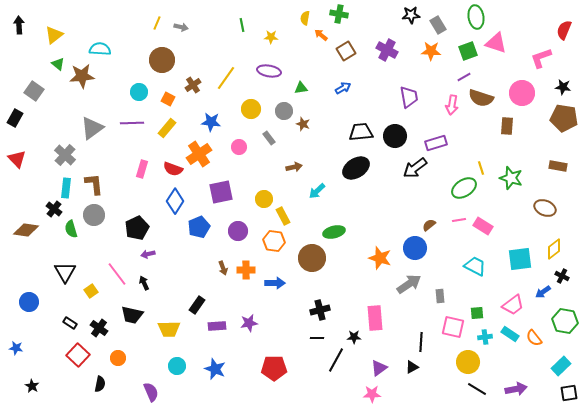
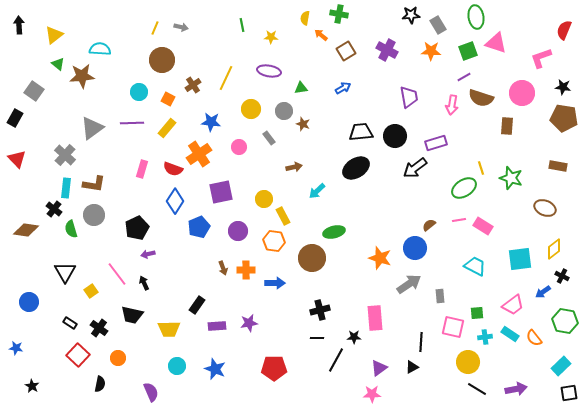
yellow line at (157, 23): moved 2 px left, 5 px down
yellow line at (226, 78): rotated 10 degrees counterclockwise
brown L-shape at (94, 184): rotated 105 degrees clockwise
